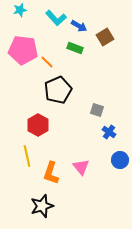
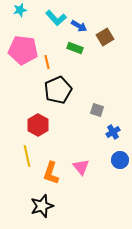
orange line: rotated 32 degrees clockwise
blue cross: moved 4 px right; rotated 24 degrees clockwise
